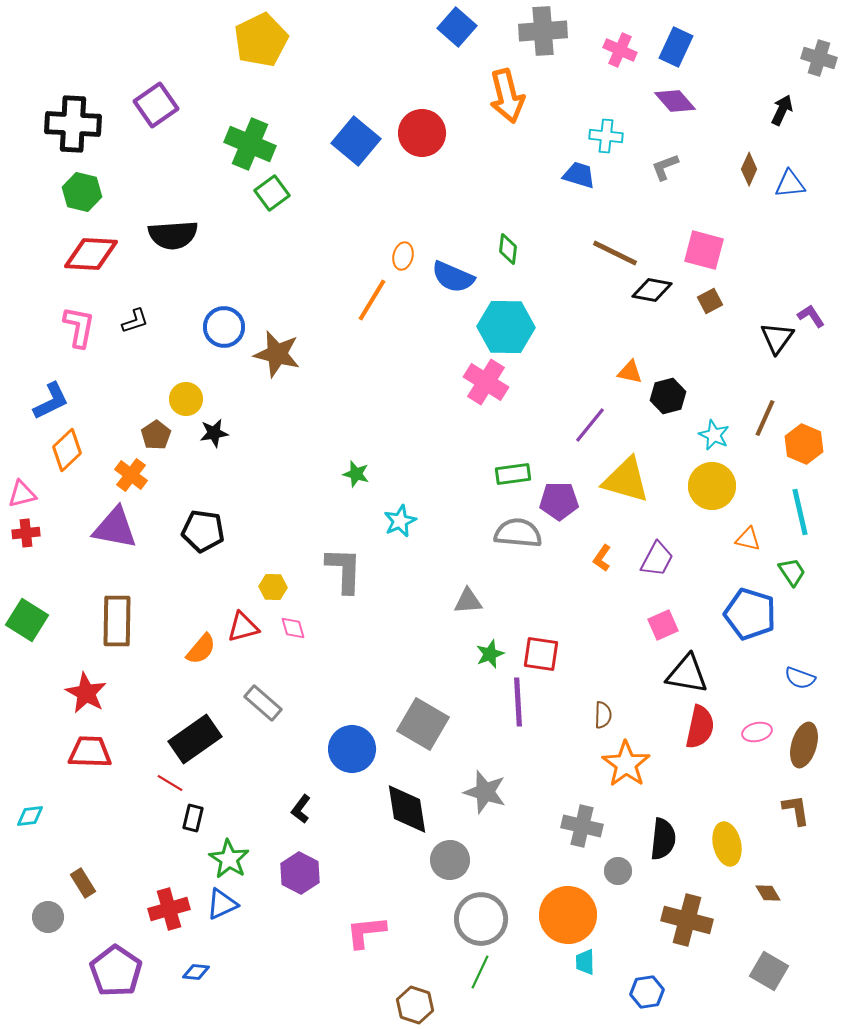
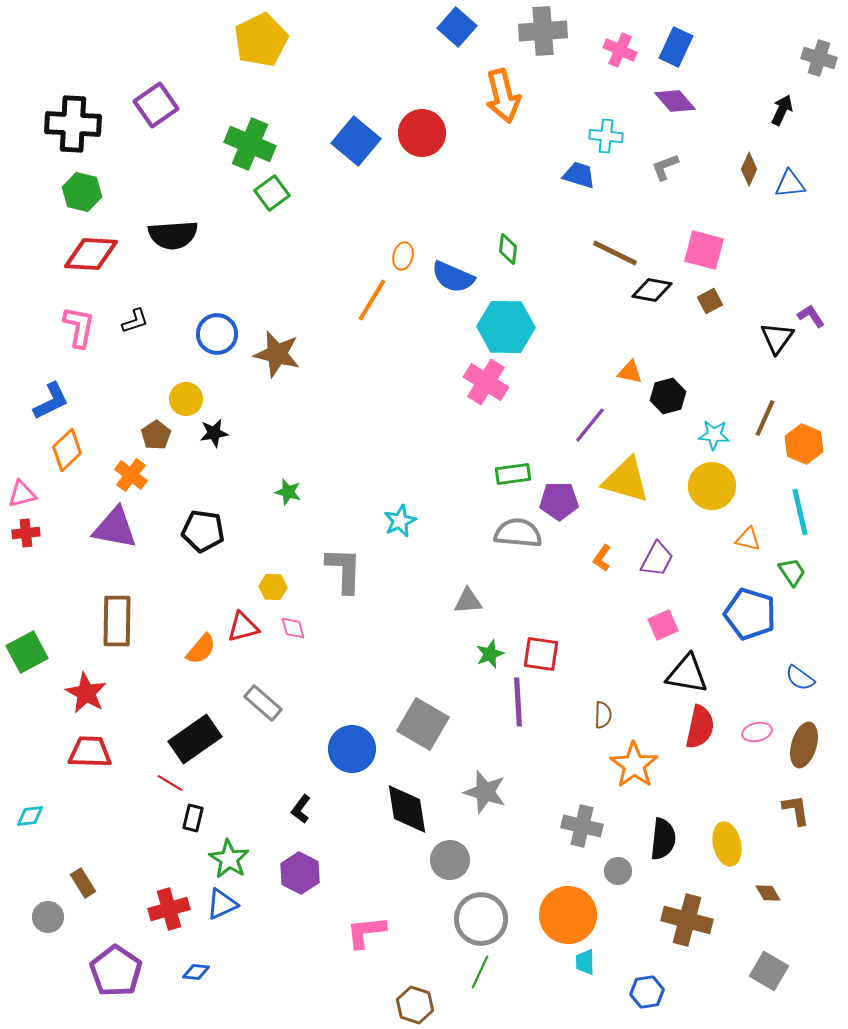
orange arrow at (507, 96): moved 4 px left
blue circle at (224, 327): moved 7 px left, 7 px down
cyan star at (714, 435): rotated 20 degrees counterclockwise
green star at (356, 474): moved 68 px left, 18 px down
green square at (27, 620): moved 32 px down; rotated 30 degrees clockwise
blue semicircle at (800, 678): rotated 16 degrees clockwise
orange star at (626, 764): moved 8 px right, 1 px down
